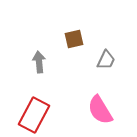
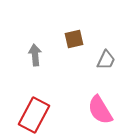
gray arrow: moved 4 px left, 7 px up
